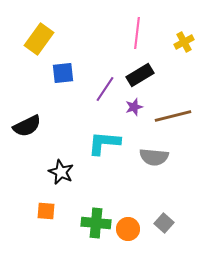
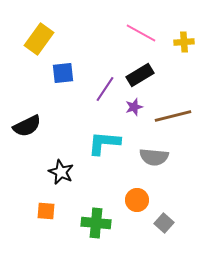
pink line: moved 4 px right; rotated 68 degrees counterclockwise
yellow cross: rotated 24 degrees clockwise
orange circle: moved 9 px right, 29 px up
